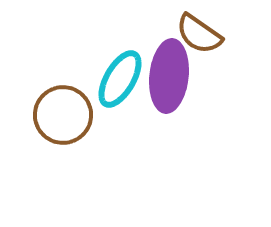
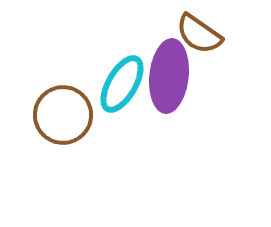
cyan ellipse: moved 2 px right, 5 px down
